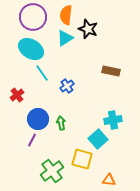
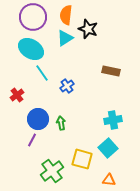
cyan square: moved 10 px right, 9 px down
